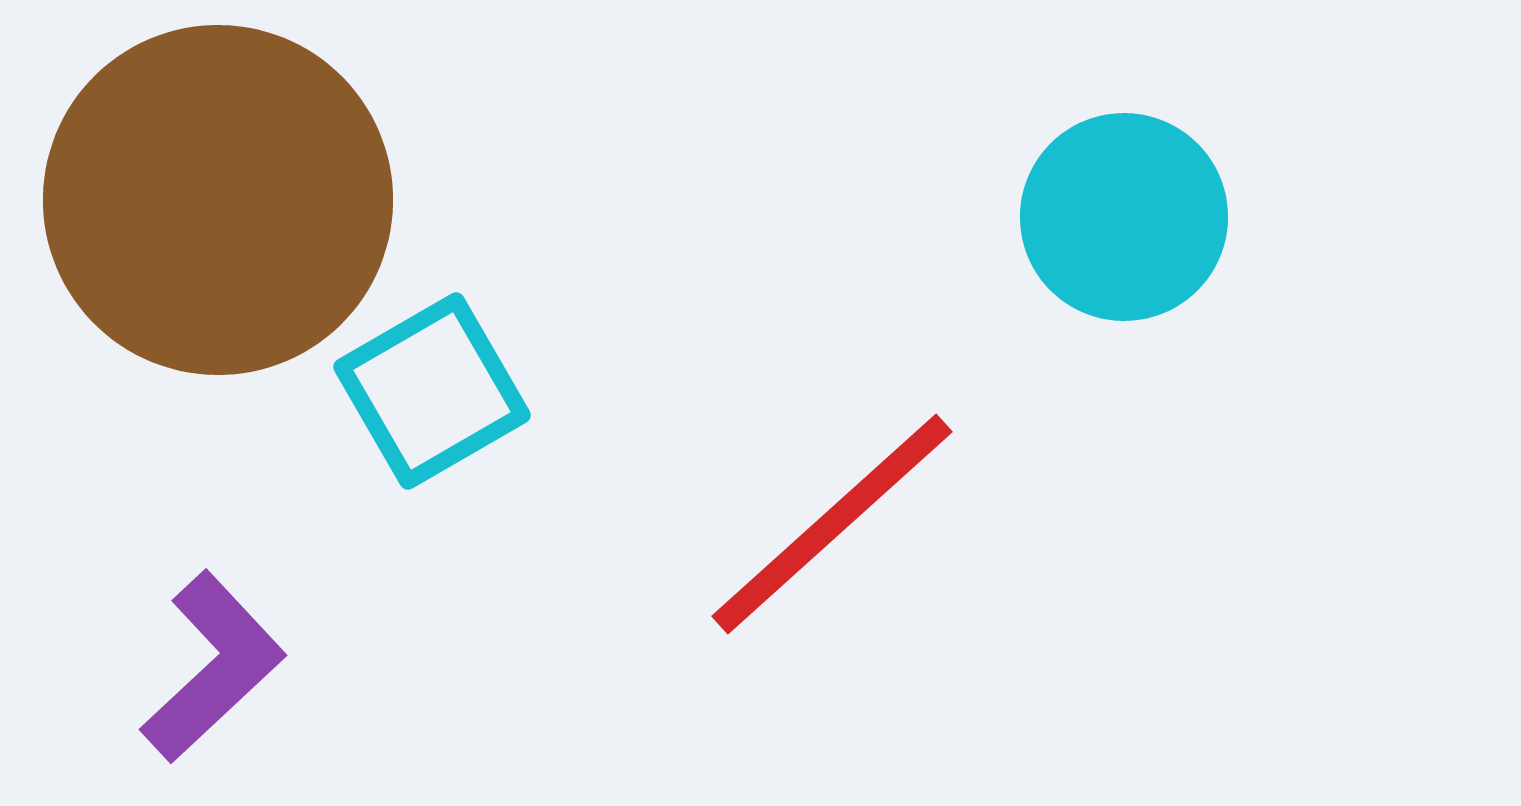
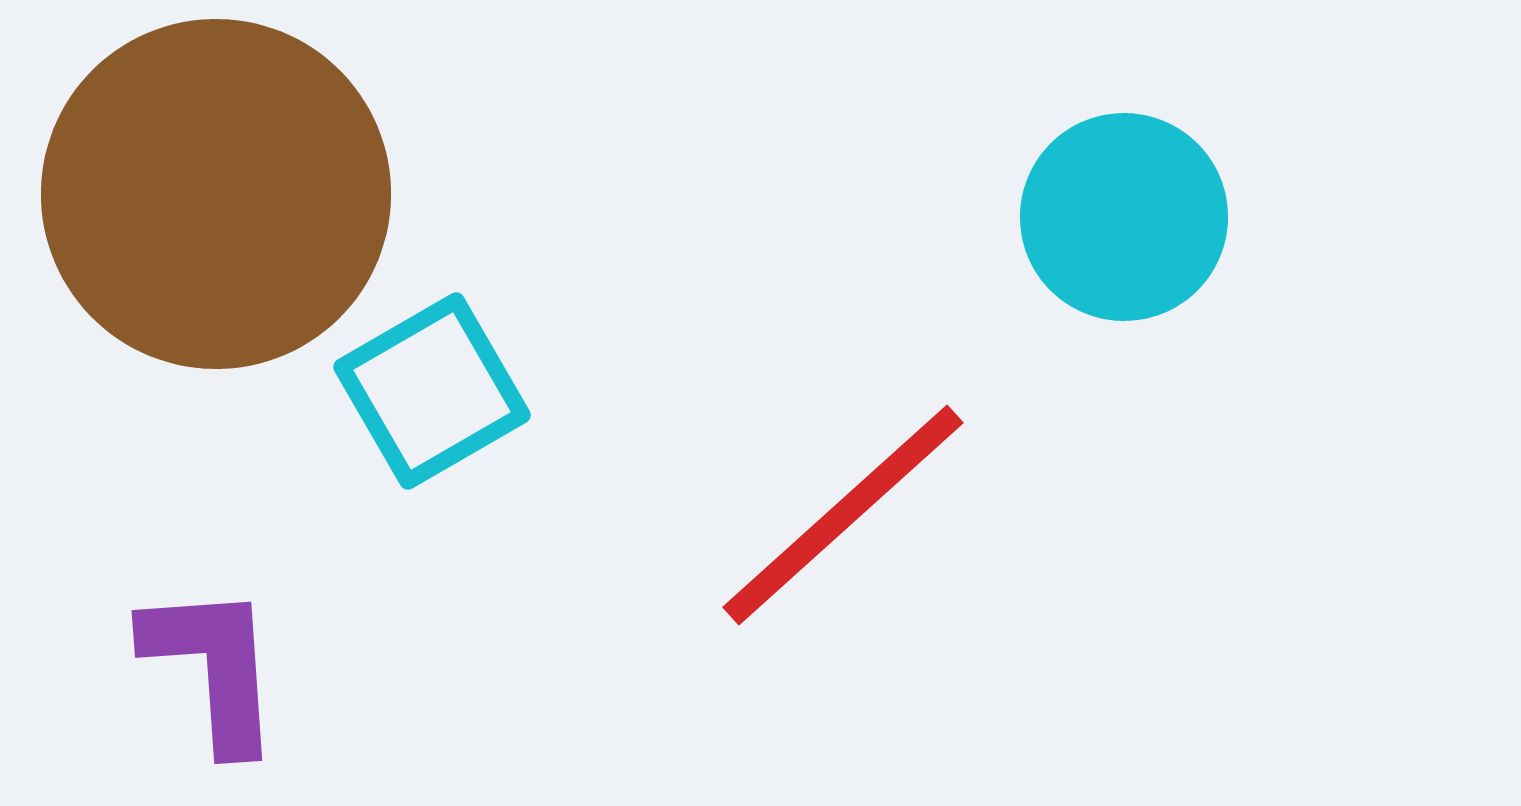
brown circle: moved 2 px left, 6 px up
red line: moved 11 px right, 9 px up
purple L-shape: rotated 51 degrees counterclockwise
